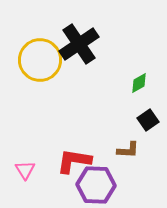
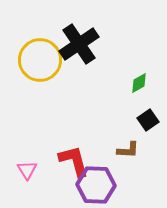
red L-shape: rotated 66 degrees clockwise
pink triangle: moved 2 px right
